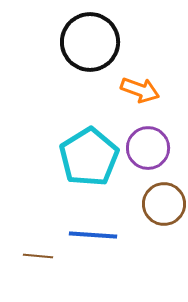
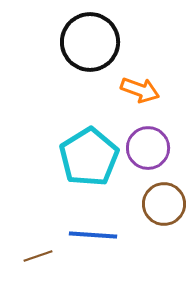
brown line: rotated 24 degrees counterclockwise
